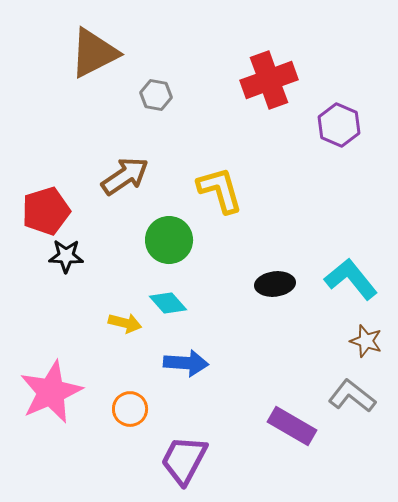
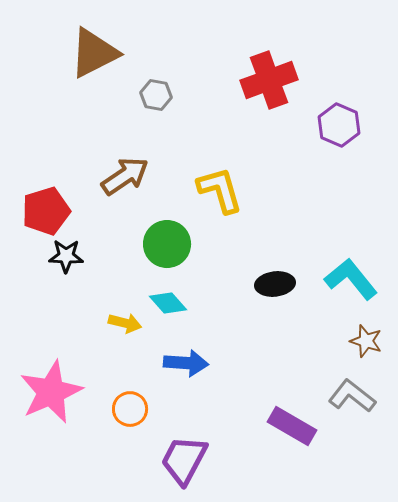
green circle: moved 2 px left, 4 px down
